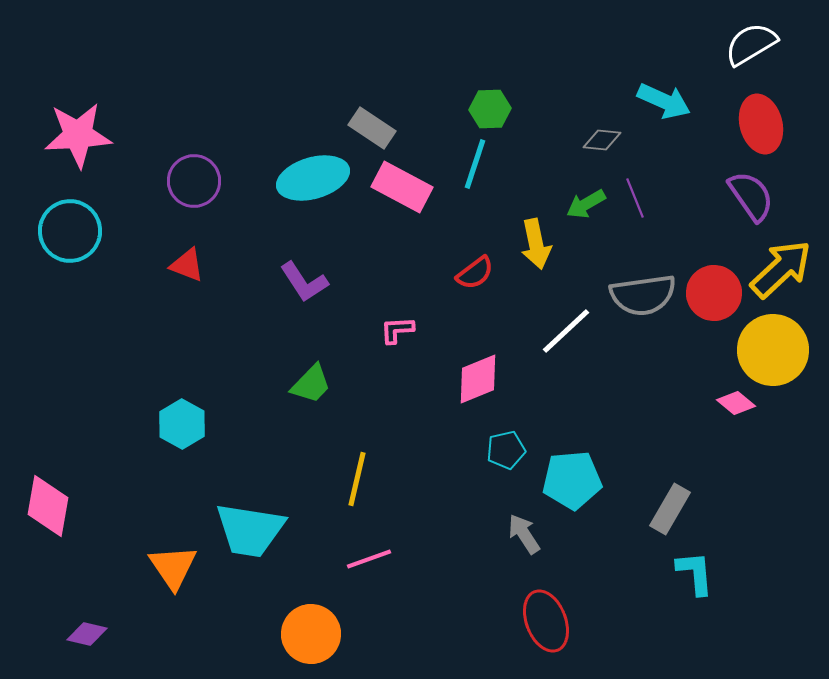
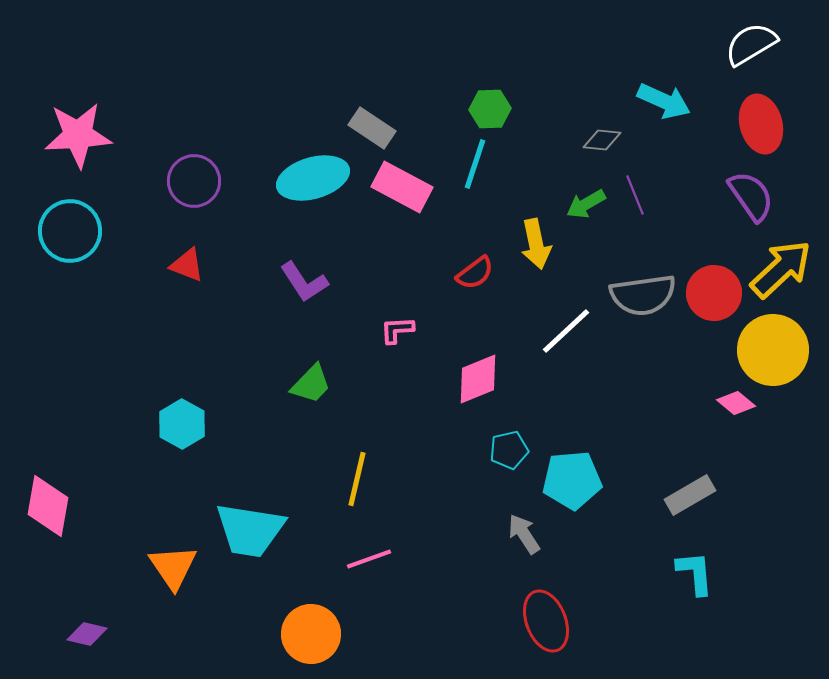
purple line at (635, 198): moved 3 px up
cyan pentagon at (506, 450): moved 3 px right
gray rectangle at (670, 509): moved 20 px right, 14 px up; rotated 30 degrees clockwise
